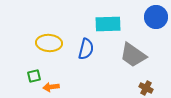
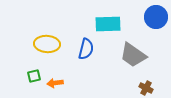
yellow ellipse: moved 2 px left, 1 px down
orange arrow: moved 4 px right, 4 px up
